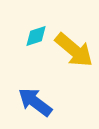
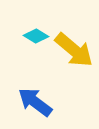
cyan diamond: rotated 50 degrees clockwise
